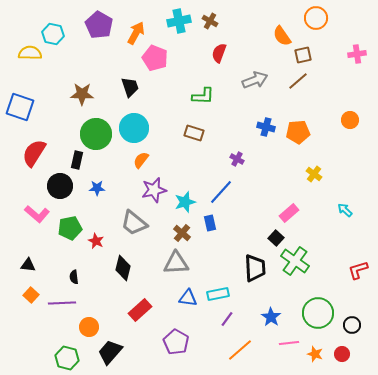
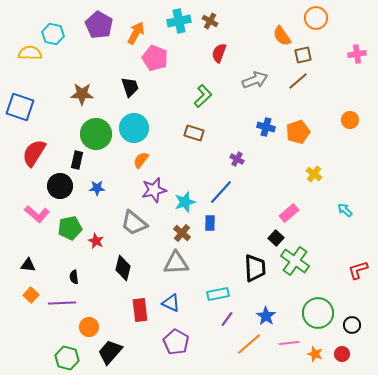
green L-shape at (203, 96): rotated 45 degrees counterclockwise
orange pentagon at (298, 132): rotated 15 degrees counterclockwise
blue rectangle at (210, 223): rotated 14 degrees clockwise
blue triangle at (188, 298): moved 17 px left, 5 px down; rotated 18 degrees clockwise
red rectangle at (140, 310): rotated 55 degrees counterclockwise
blue star at (271, 317): moved 5 px left, 1 px up
orange line at (240, 350): moved 9 px right, 6 px up
